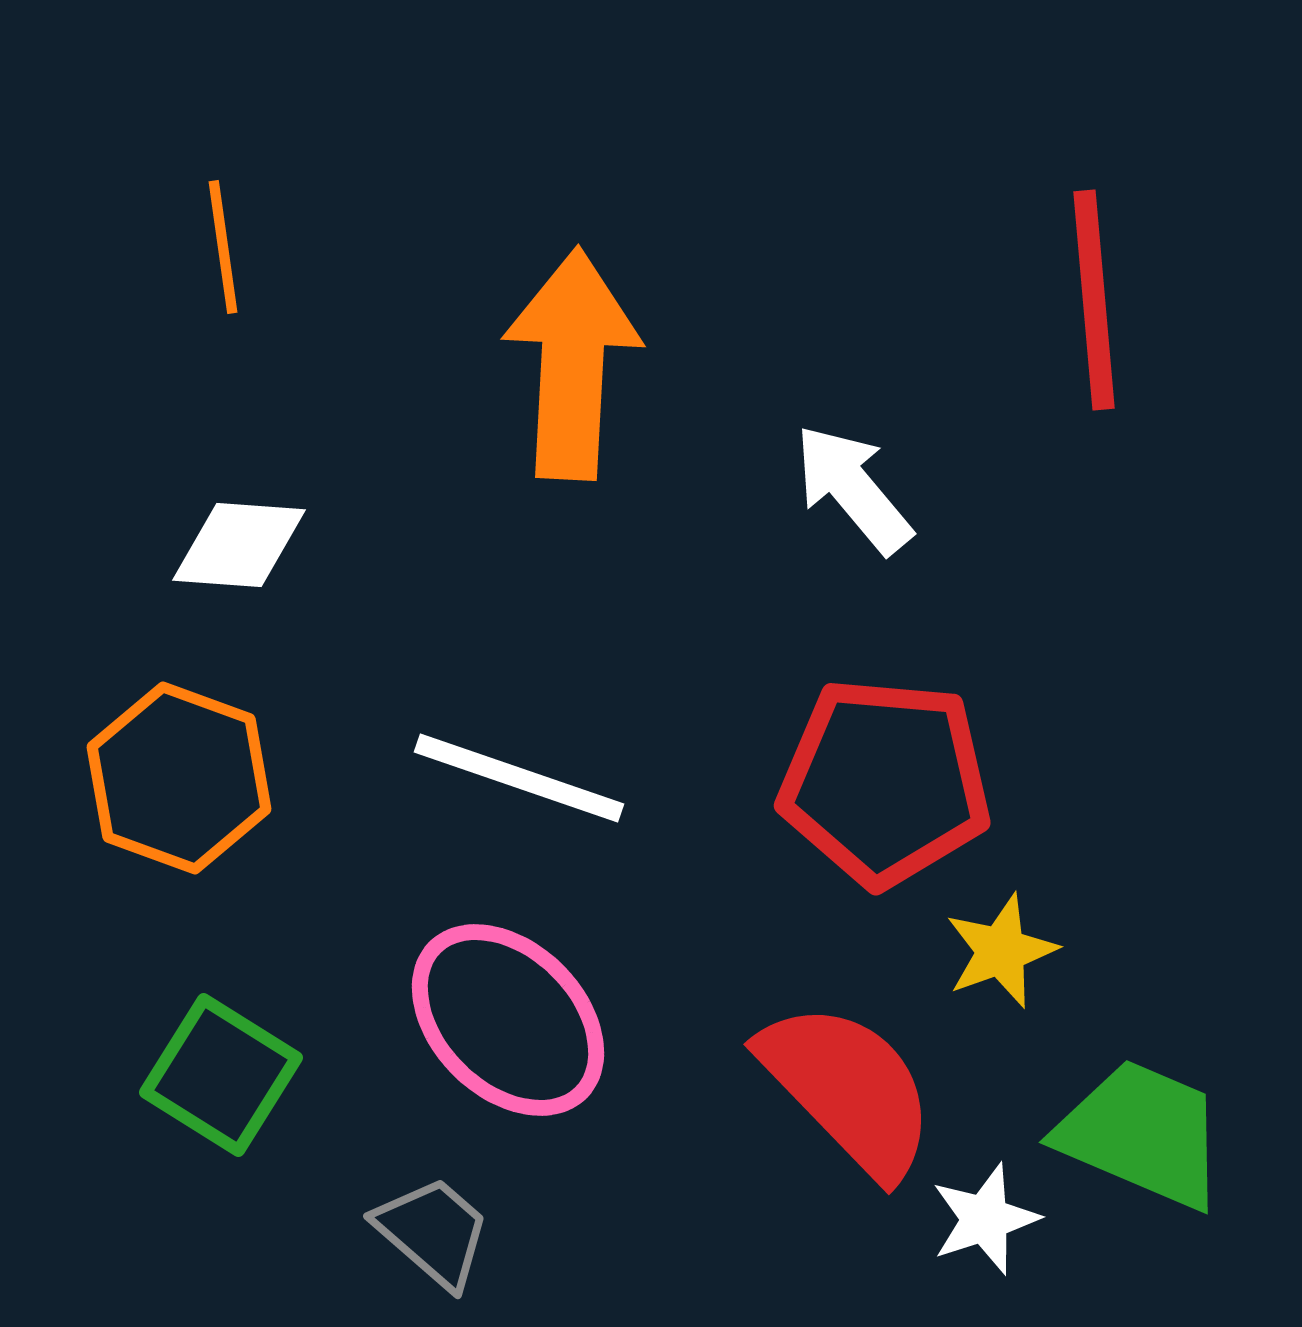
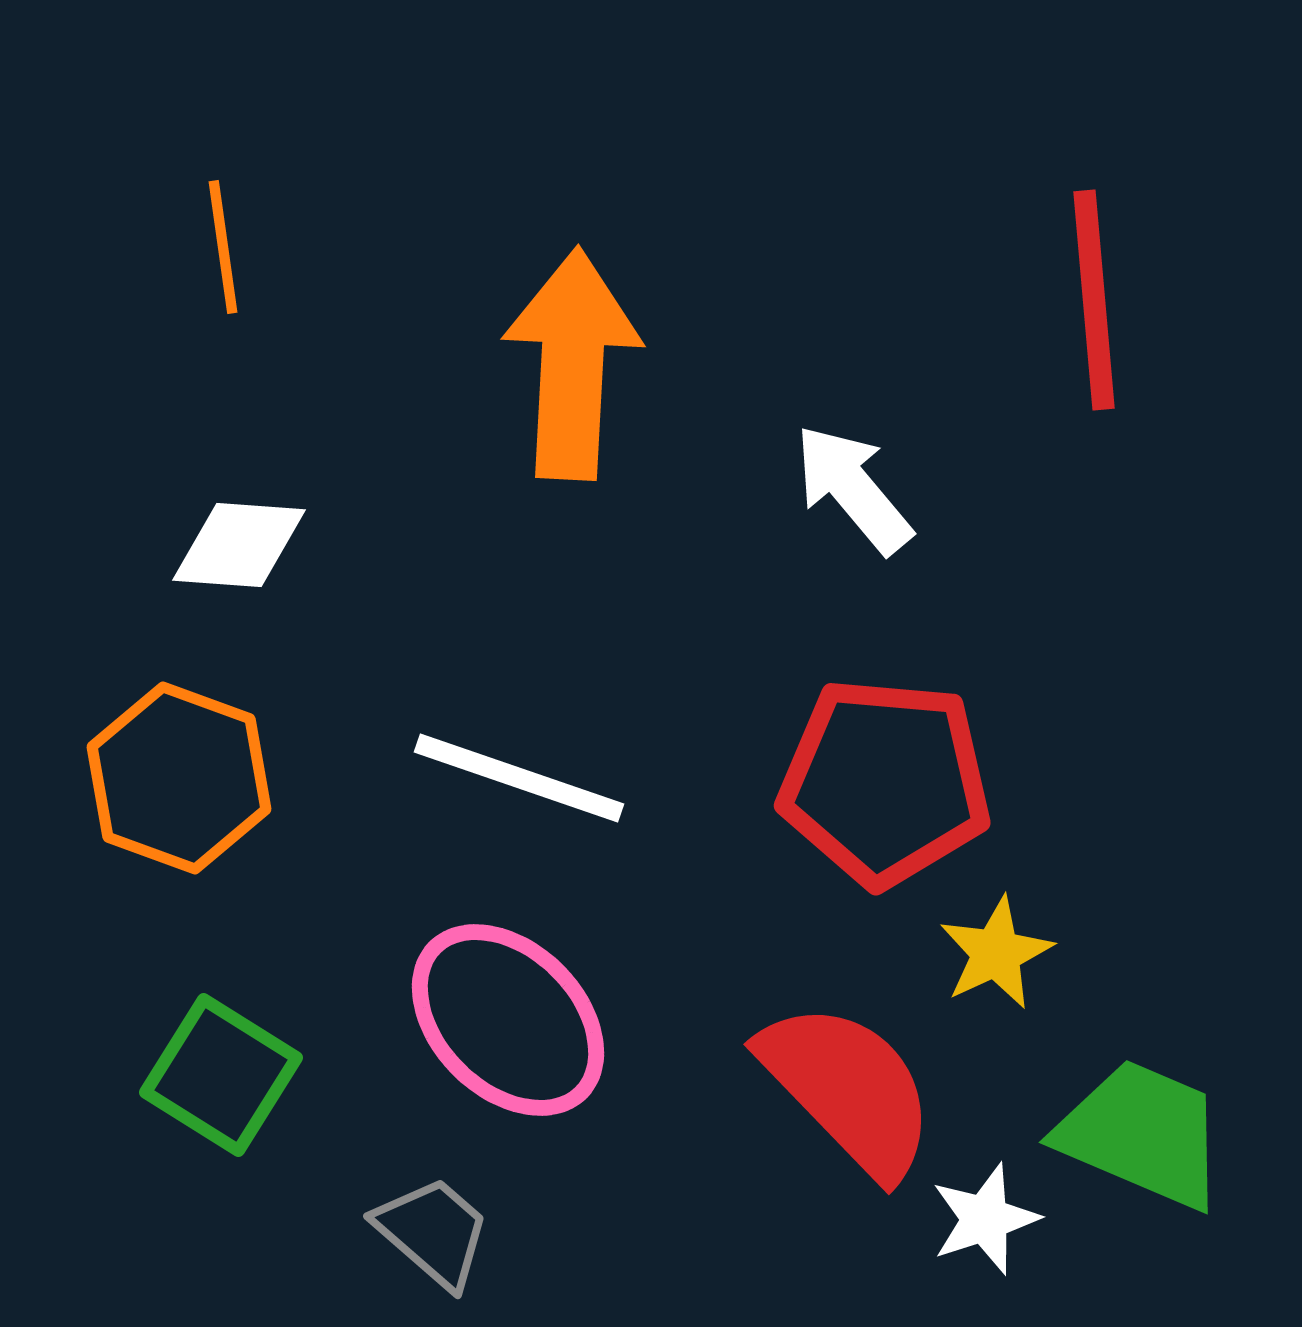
yellow star: moved 5 px left, 2 px down; rotated 5 degrees counterclockwise
